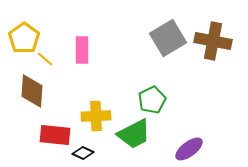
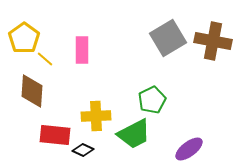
black diamond: moved 3 px up
